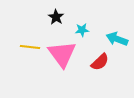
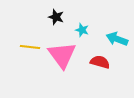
black star: rotated 14 degrees counterclockwise
cyan star: rotated 24 degrees clockwise
pink triangle: moved 1 px down
red semicircle: rotated 120 degrees counterclockwise
